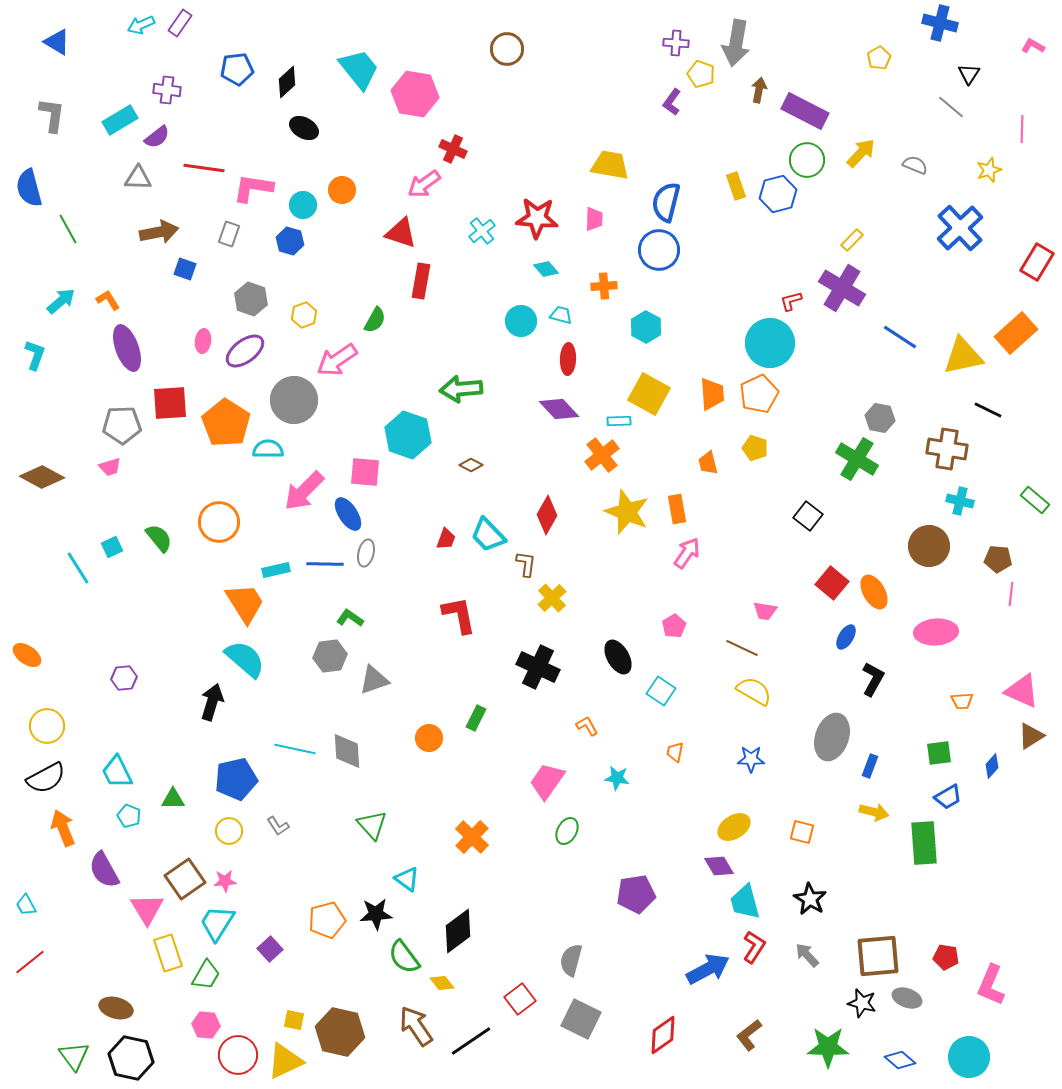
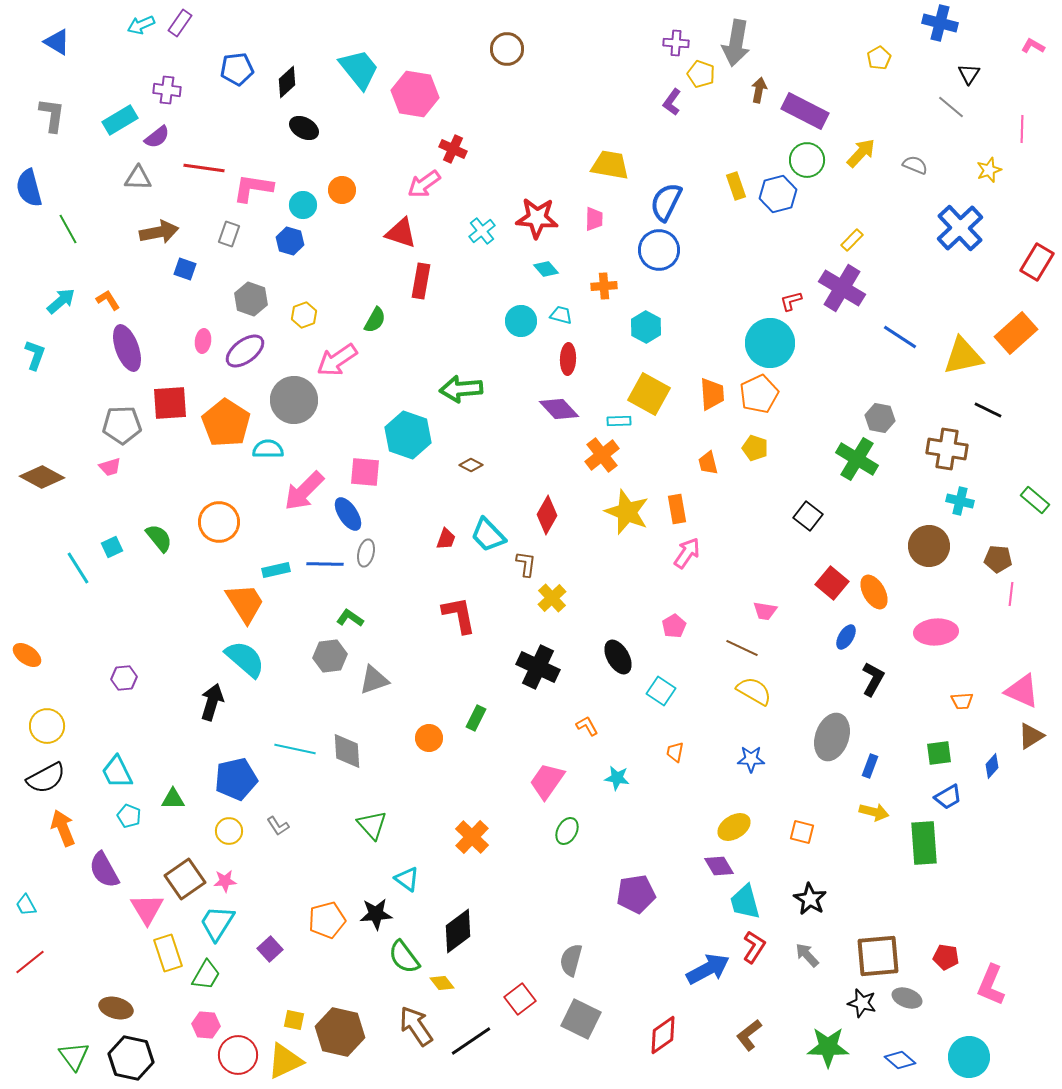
blue semicircle at (666, 202): rotated 12 degrees clockwise
